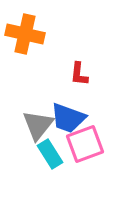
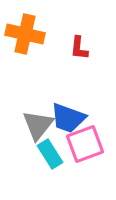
red L-shape: moved 26 px up
